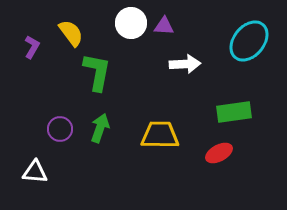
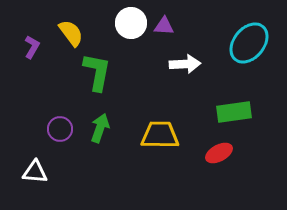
cyan ellipse: moved 2 px down
